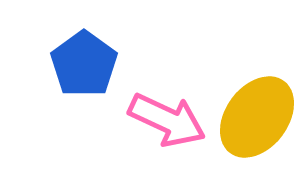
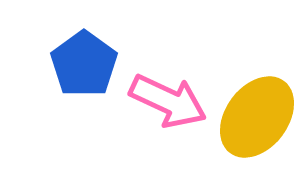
pink arrow: moved 1 px right, 19 px up
